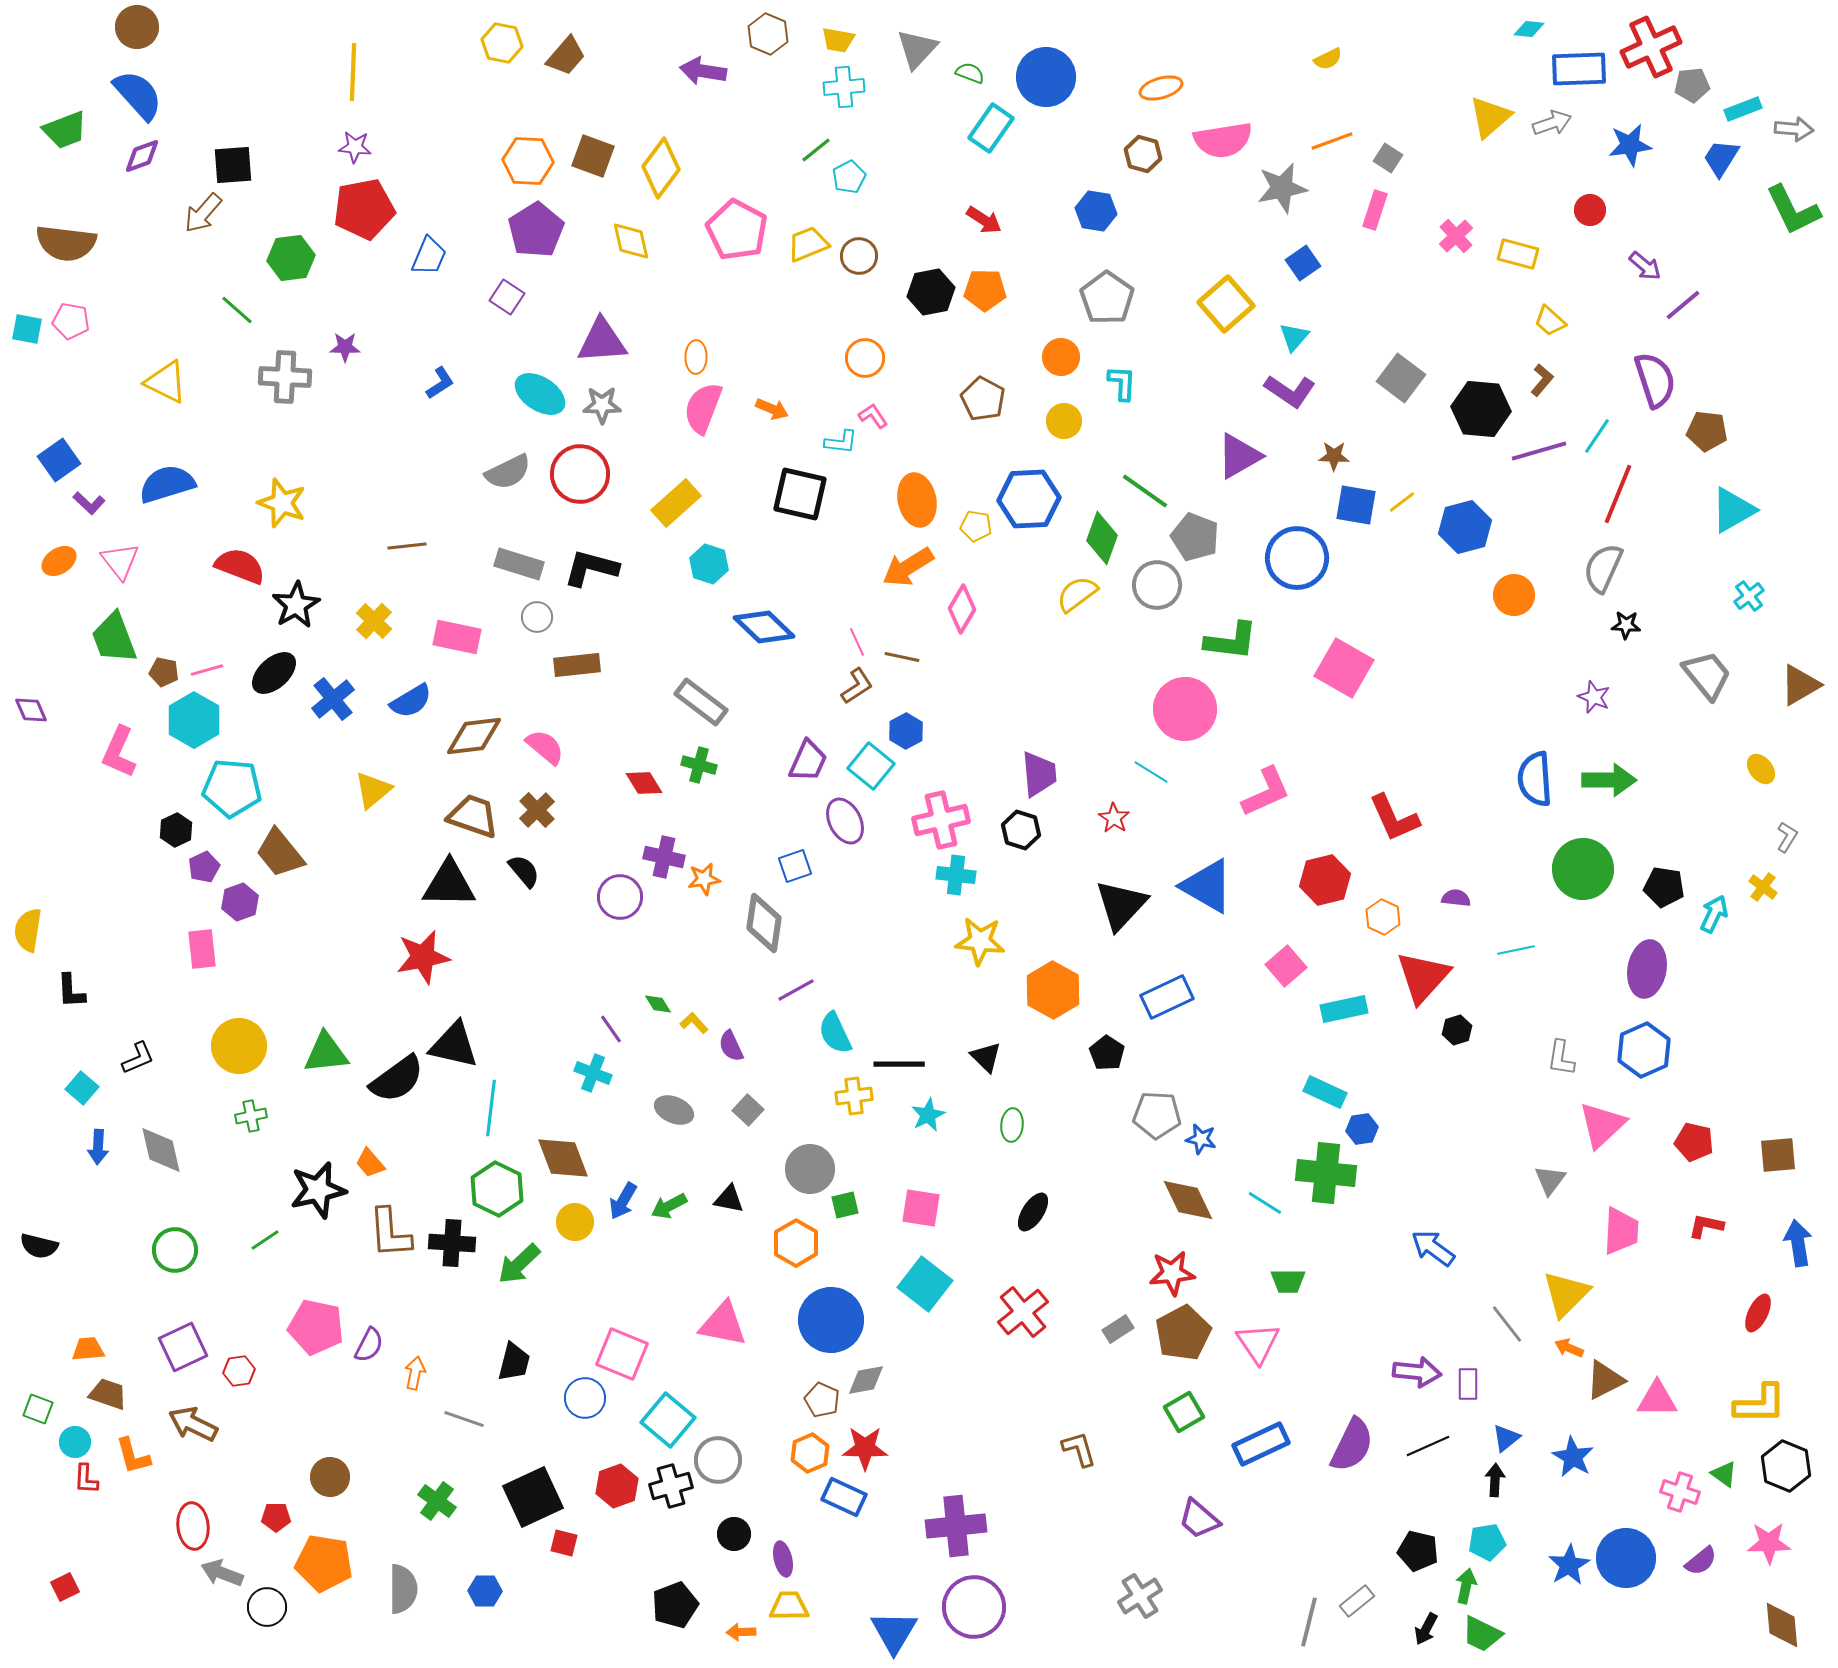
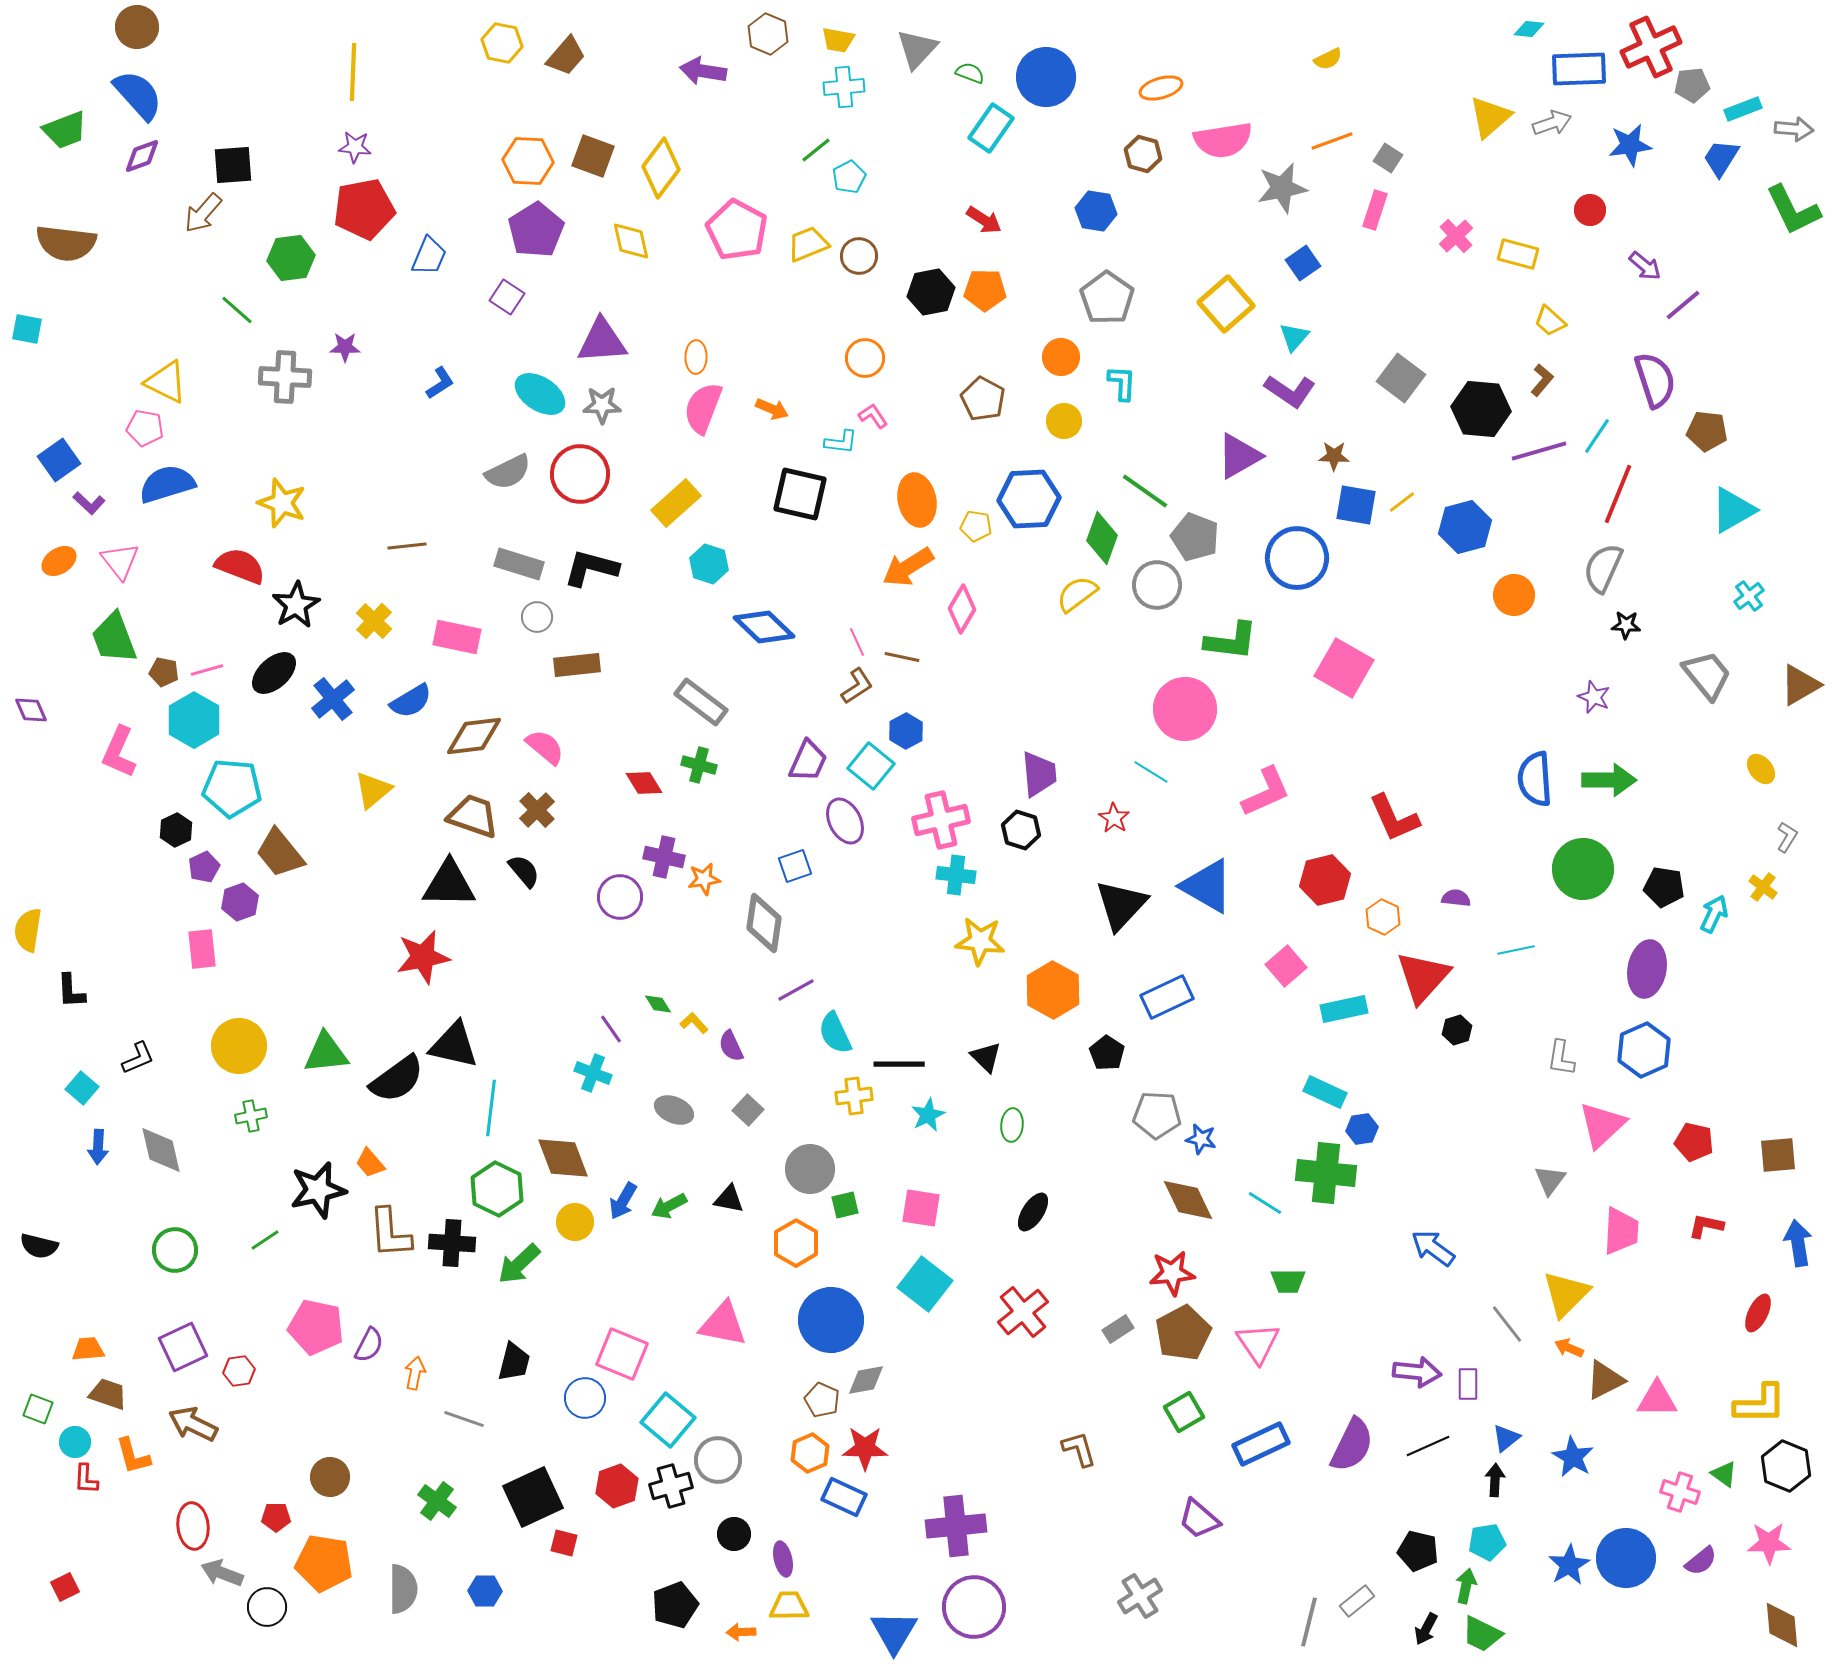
pink pentagon at (71, 321): moved 74 px right, 107 px down
